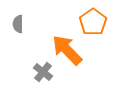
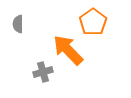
orange arrow: moved 1 px right
gray cross: rotated 36 degrees clockwise
